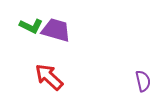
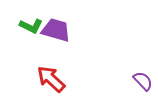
red arrow: moved 2 px right, 2 px down
purple semicircle: rotated 30 degrees counterclockwise
